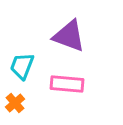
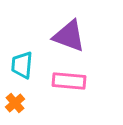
cyan trapezoid: moved 1 px up; rotated 16 degrees counterclockwise
pink rectangle: moved 2 px right, 3 px up
